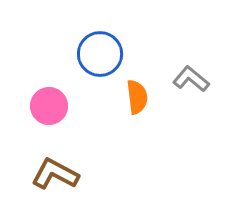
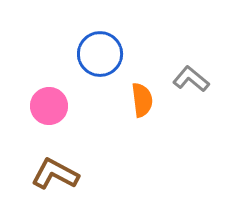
orange semicircle: moved 5 px right, 3 px down
